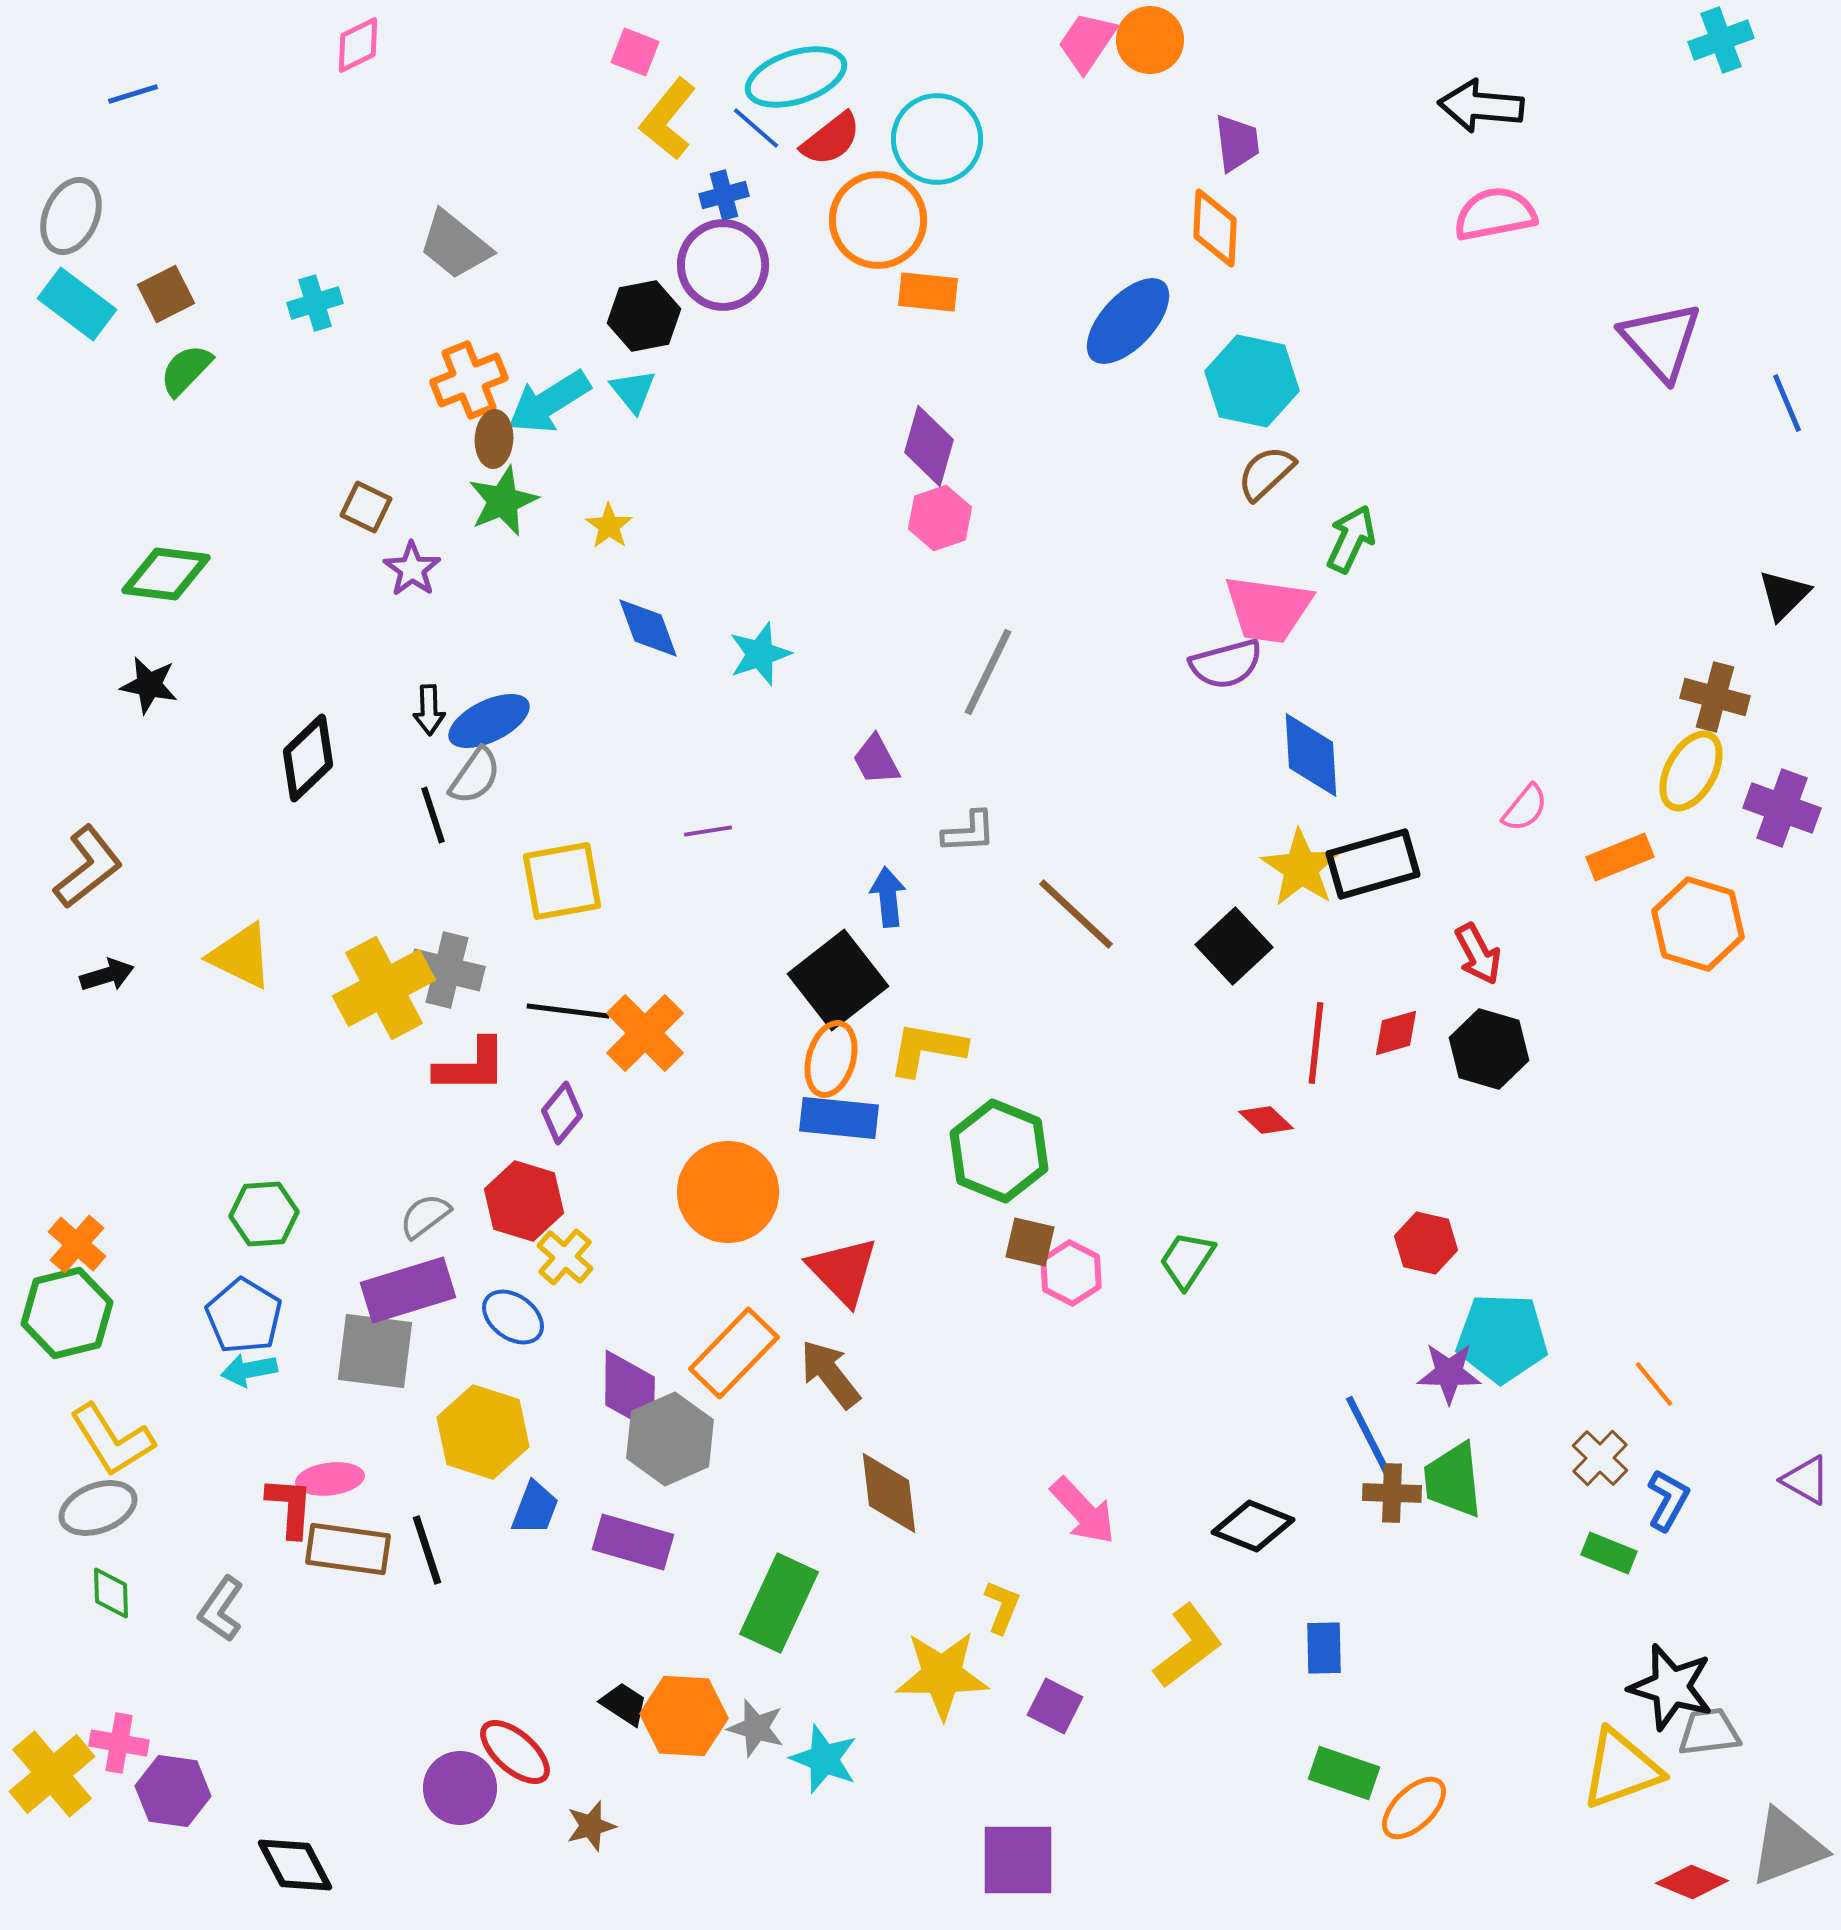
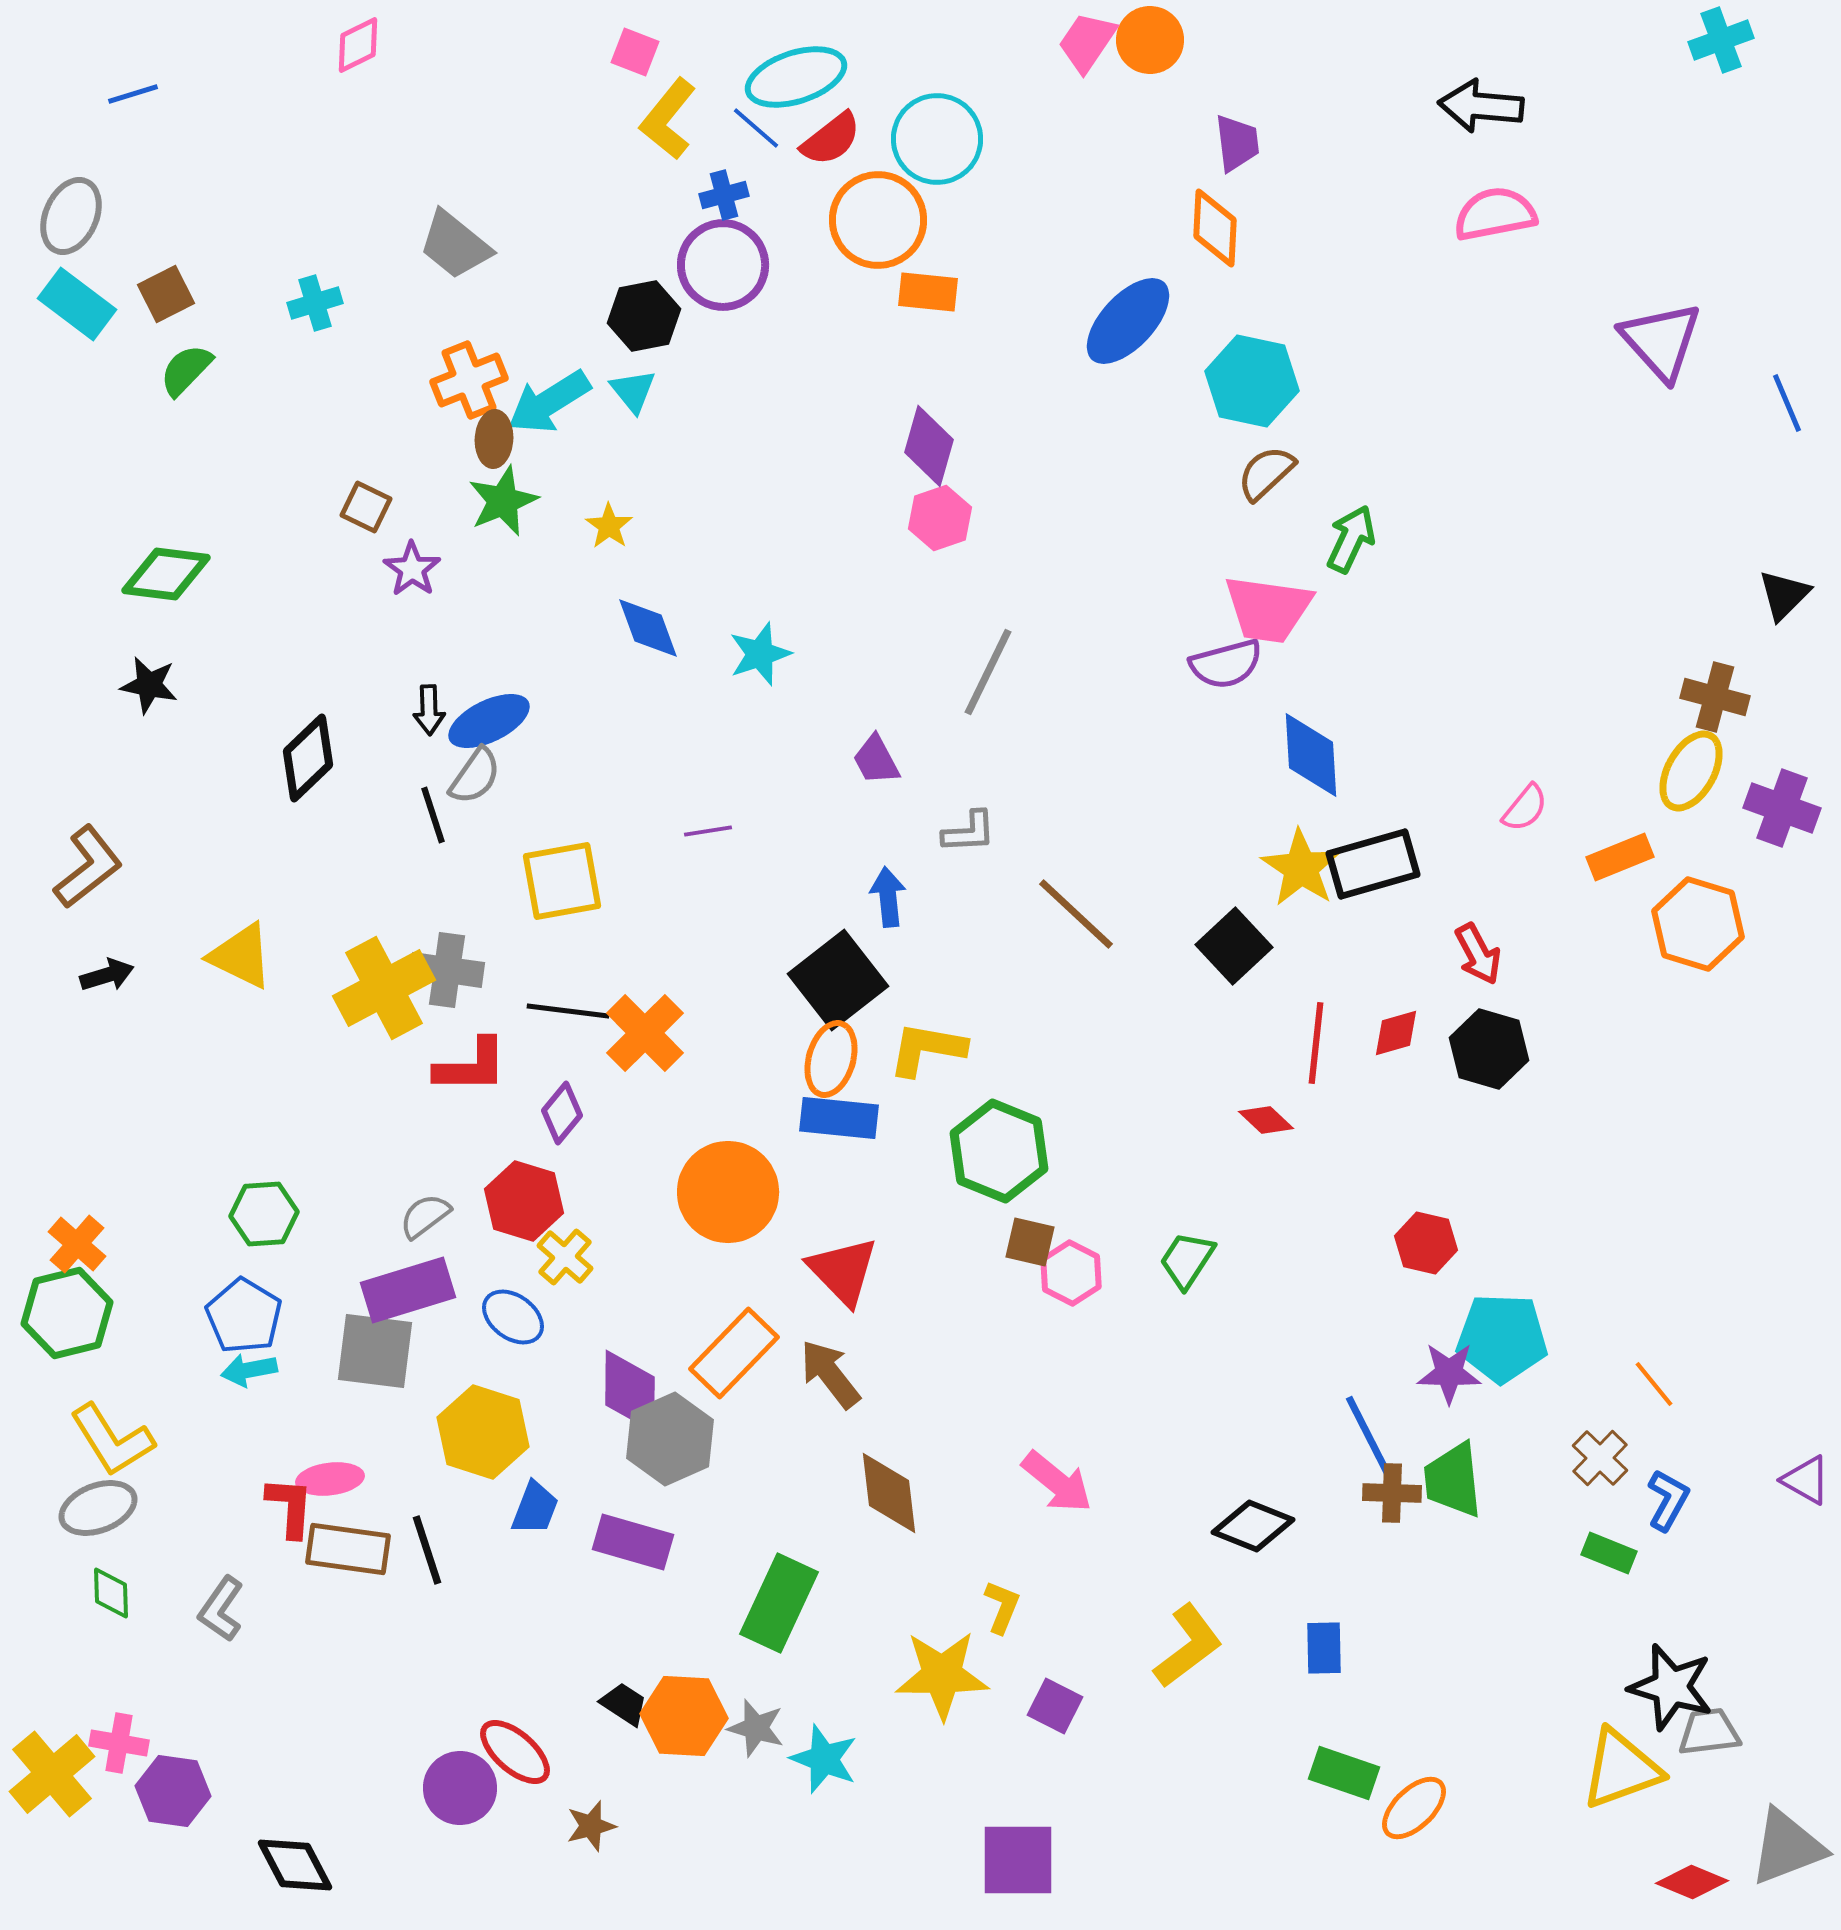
gray cross at (447, 970): rotated 6 degrees counterclockwise
pink arrow at (1083, 1511): moved 26 px left, 29 px up; rotated 8 degrees counterclockwise
